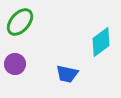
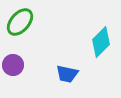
cyan diamond: rotated 8 degrees counterclockwise
purple circle: moved 2 px left, 1 px down
